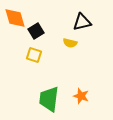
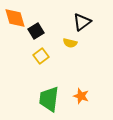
black triangle: rotated 24 degrees counterclockwise
yellow square: moved 7 px right, 1 px down; rotated 35 degrees clockwise
